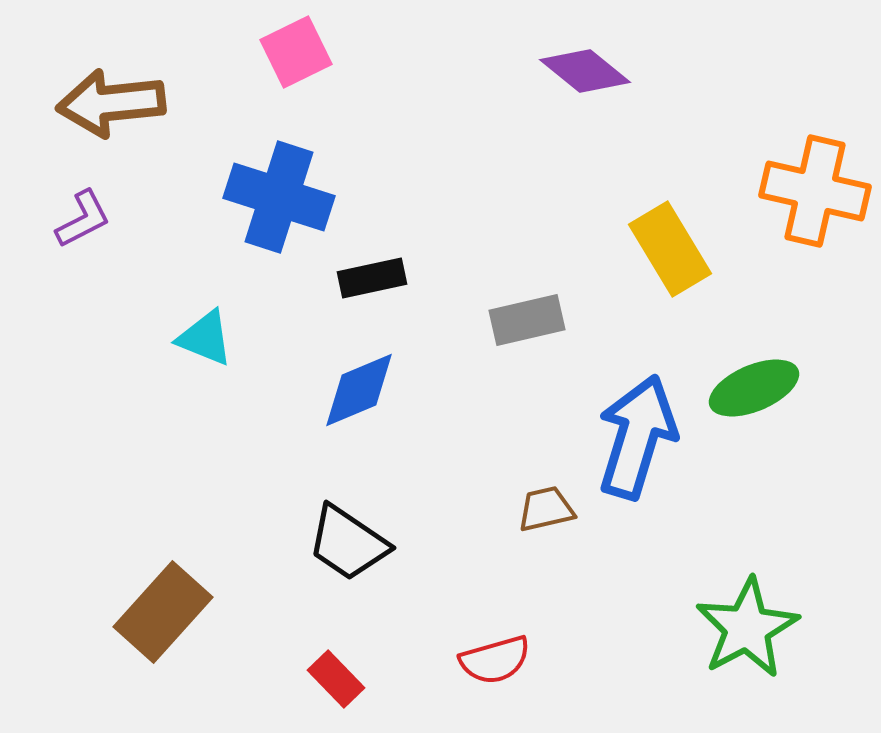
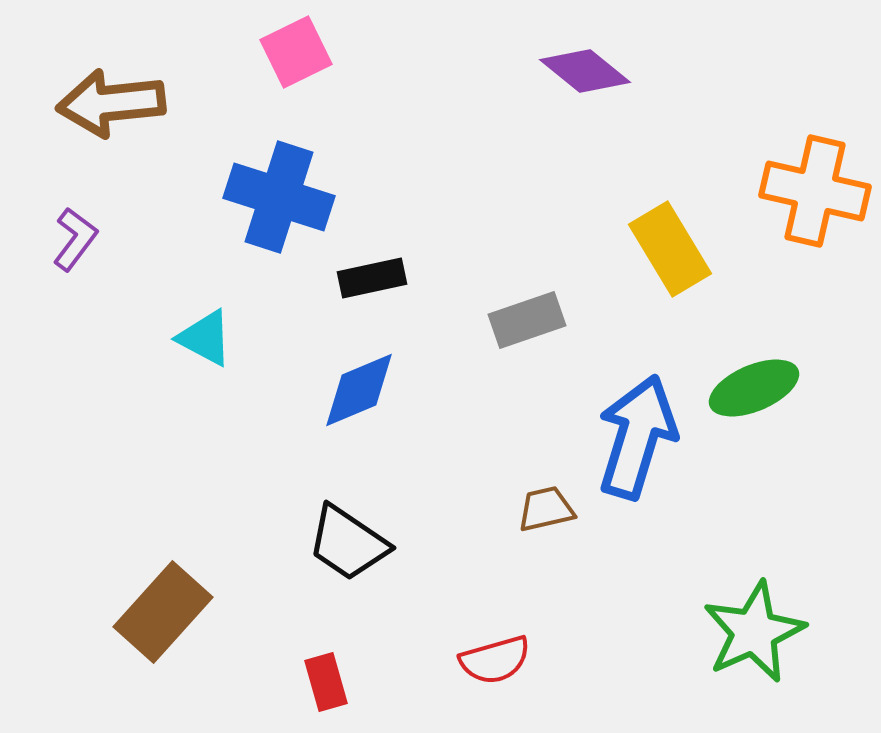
purple L-shape: moved 8 px left, 20 px down; rotated 26 degrees counterclockwise
gray rectangle: rotated 6 degrees counterclockwise
cyan triangle: rotated 6 degrees clockwise
green star: moved 7 px right, 4 px down; rotated 4 degrees clockwise
red rectangle: moved 10 px left, 3 px down; rotated 28 degrees clockwise
